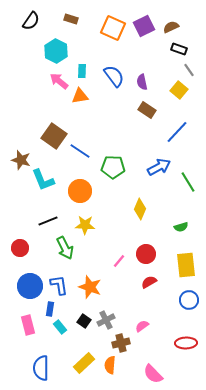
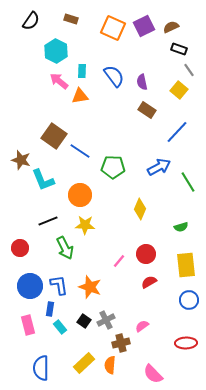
orange circle at (80, 191): moved 4 px down
